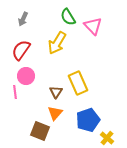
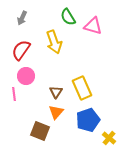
gray arrow: moved 1 px left, 1 px up
pink triangle: rotated 30 degrees counterclockwise
yellow arrow: moved 3 px left, 1 px up; rotated 50 degrees counterclockwise
yellow rectangle: moved 4 px right, 5 px down
pink line: moved 1 px left, 2 px down
orange triangle: moved 1 px right, 1 px up
yellow cross: moved 2 px right
